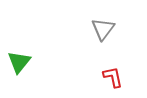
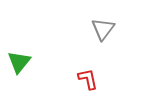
red L-shape: moved 25 px left, 2 px down
